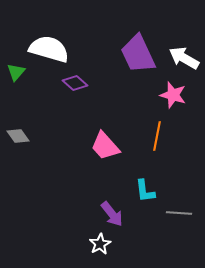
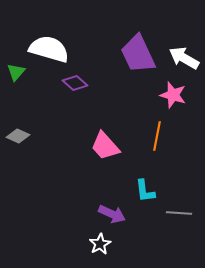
gray diamond: rotated 30 degrees counterclockwise
purple arrow: rotated 28 degrees counterclockwise
